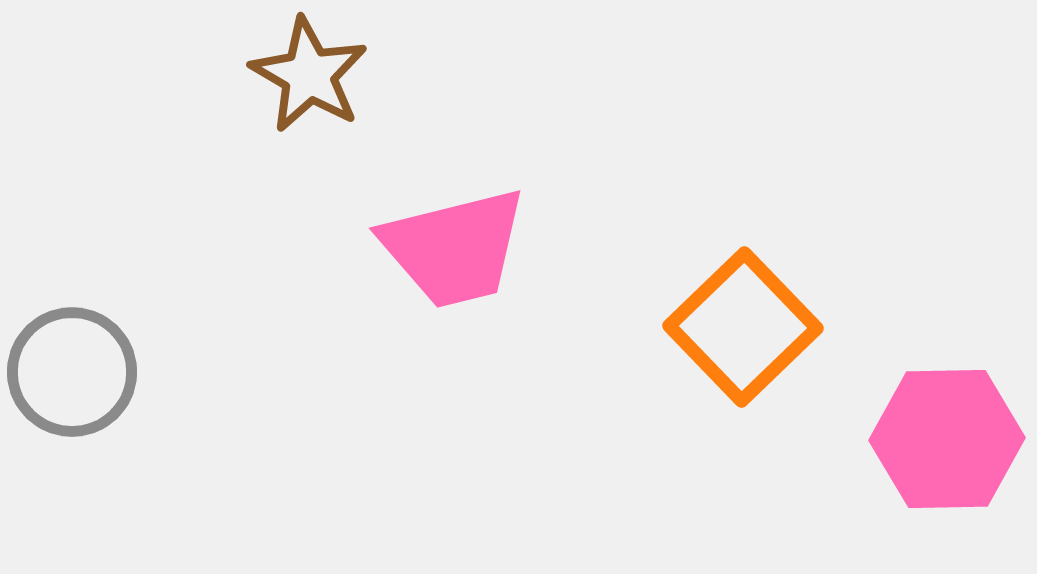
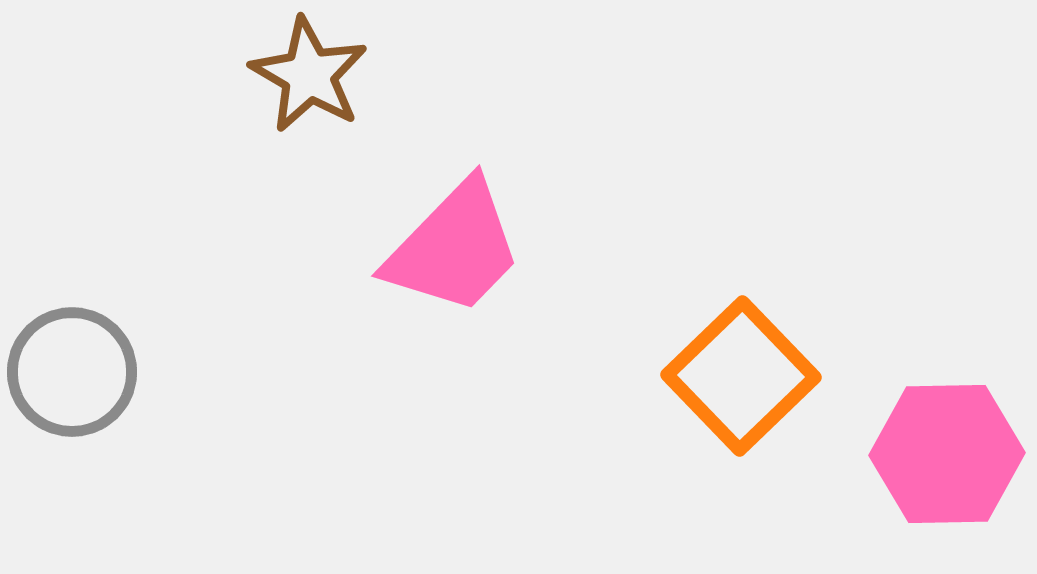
pink trapezoid: rotated 32 degrees counterclockwise
orange square: moved 2 px left, 49 px down
pink hexagon: moved 15 px down
